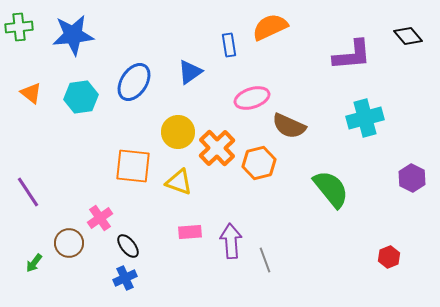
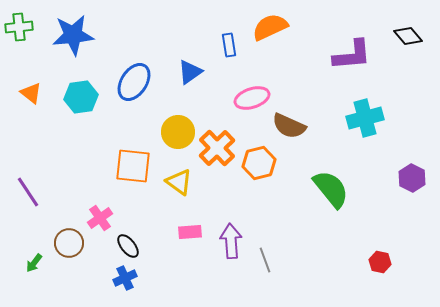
yellow triangle: rotated 16 degrees clockwise
red hexagon: moved 9 px left, 5 px down; rotated 25 degrees counterclockwise
